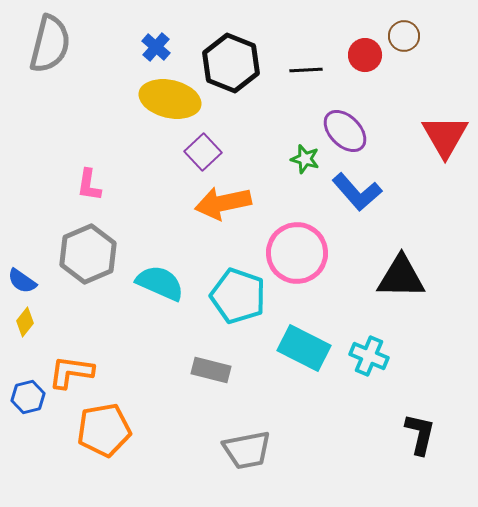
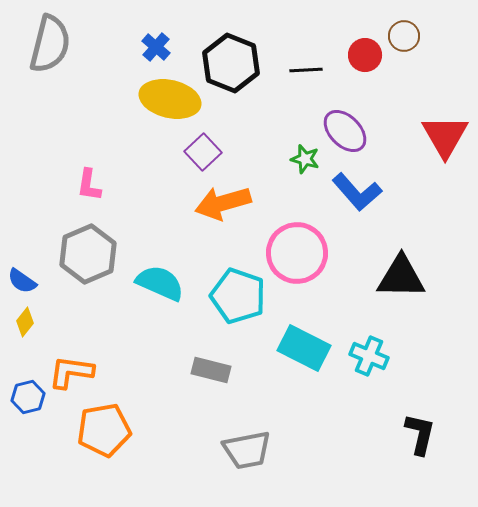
orange arrow: rotated 4 degrees counterclockwise
